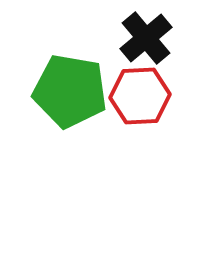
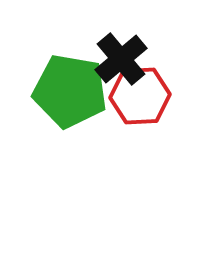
black cross: moved 25 px left, 21 px down
